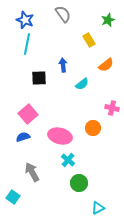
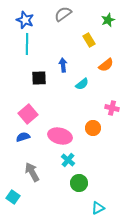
gray semicircle: rotated 90 degrees counterclockwise
cyan line: rotated 10 degrees counterclockwise
